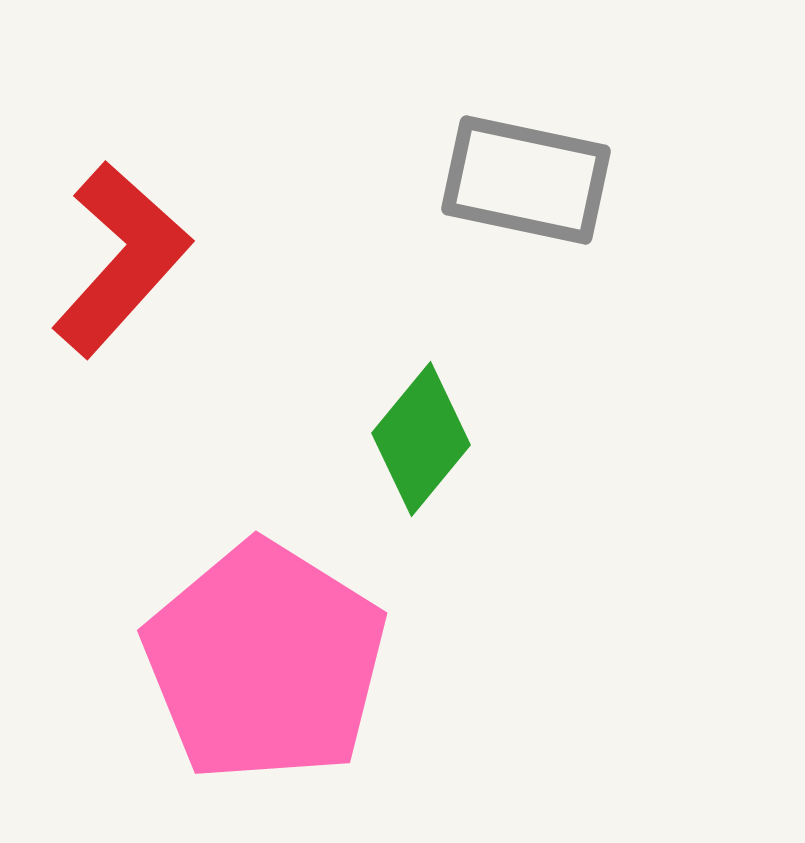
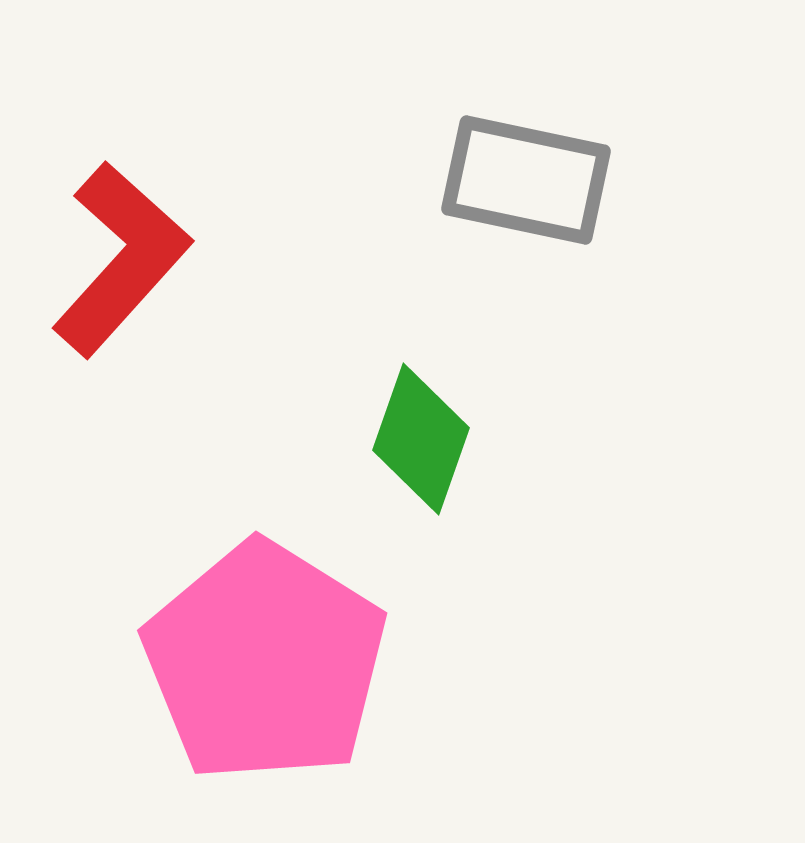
green diamond: rotated 20 degrees counterclockwise
